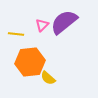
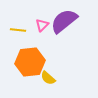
purple semicircle: moved 1 px up
yellow line: moved 2 px right, 4 px up
